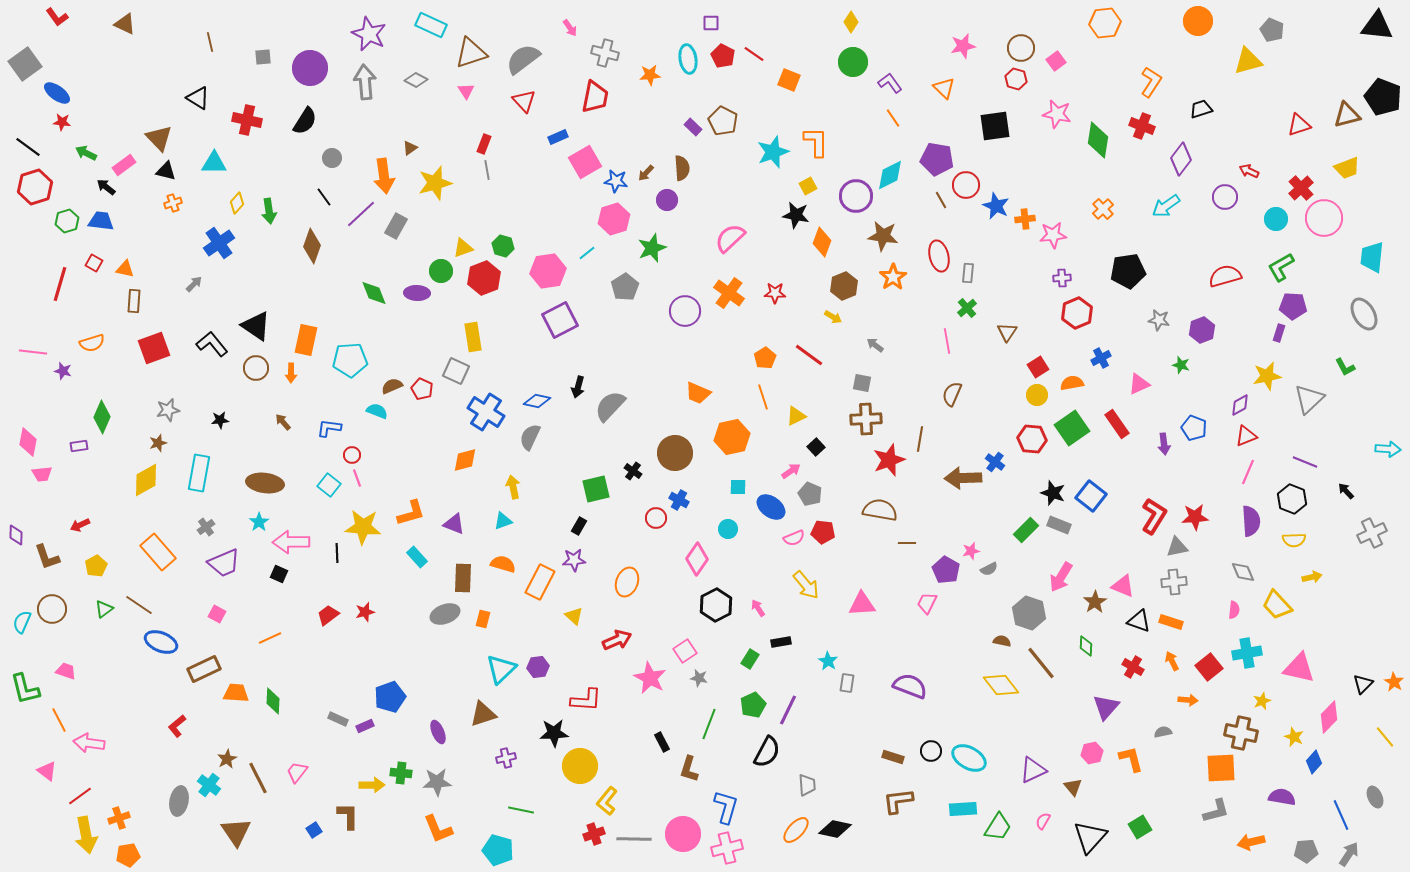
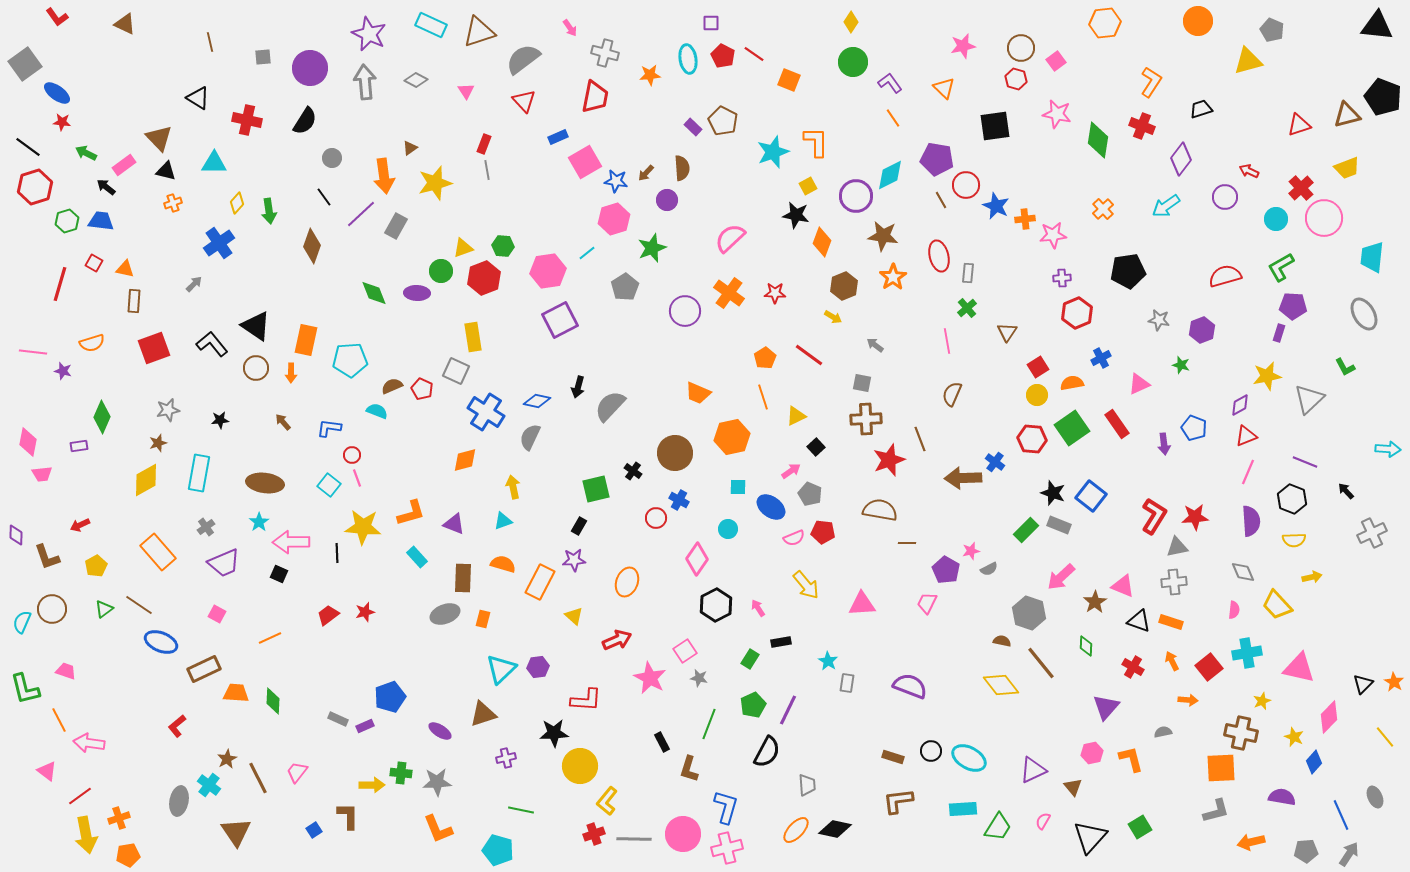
brown triangle at (471, 53): moved 8 px right, 21 px up
green hexagon at (503, 246): rotated 10 degrees counterclockwise
brown line at (920, 439): rotated 30 degrees counterclockwise
pink arrow at (1061, 577): rotated 16 degrees clockwise
purple ellipse at (438, 732): moved 2 px right, 1 px up; rotated 35 degrees counterclockwise
